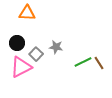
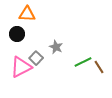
orange triangle: moved 1 px down
black circle: moved 9 px up
gray star: rotated 16 degrees clockwise
gray square: moved 4 px down
brown line: moved 4 px down
